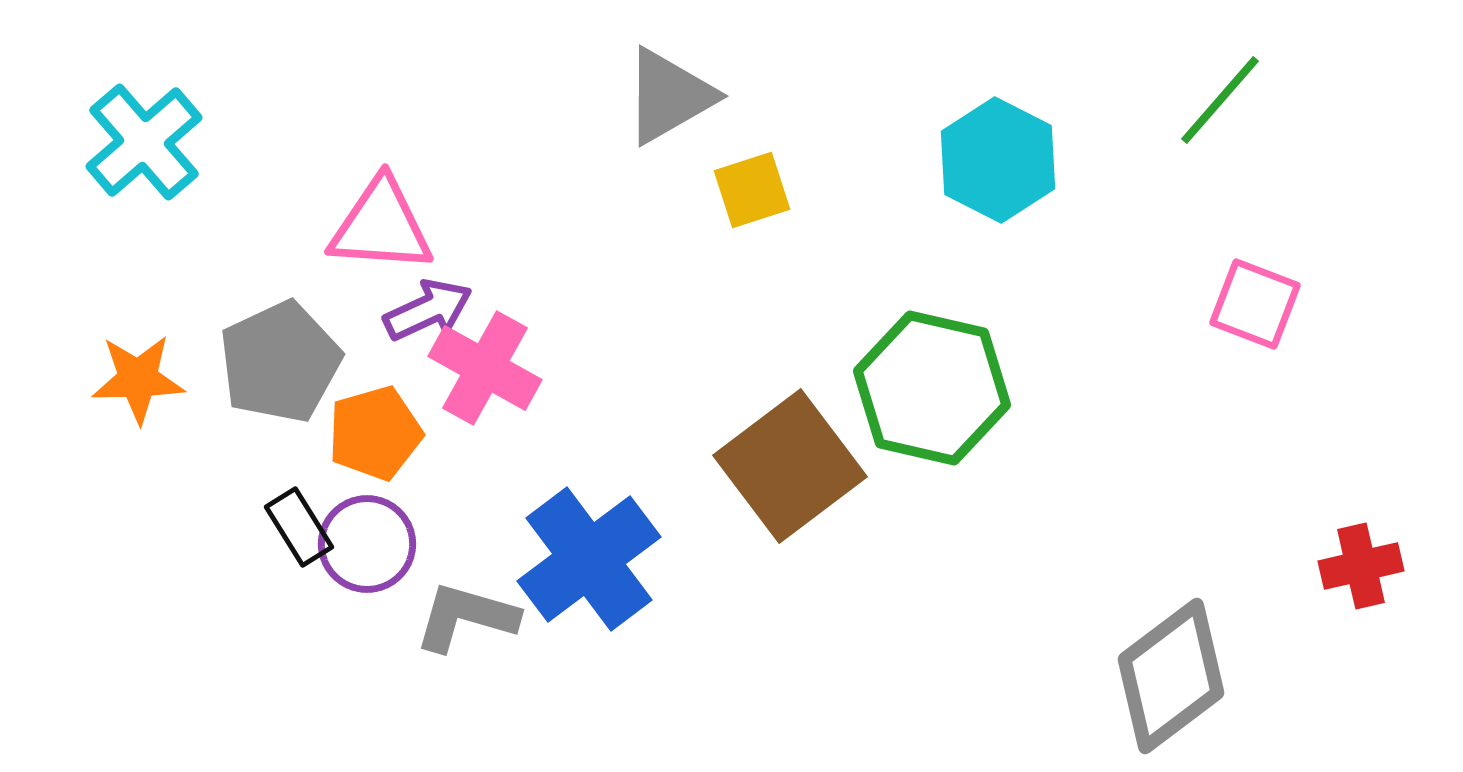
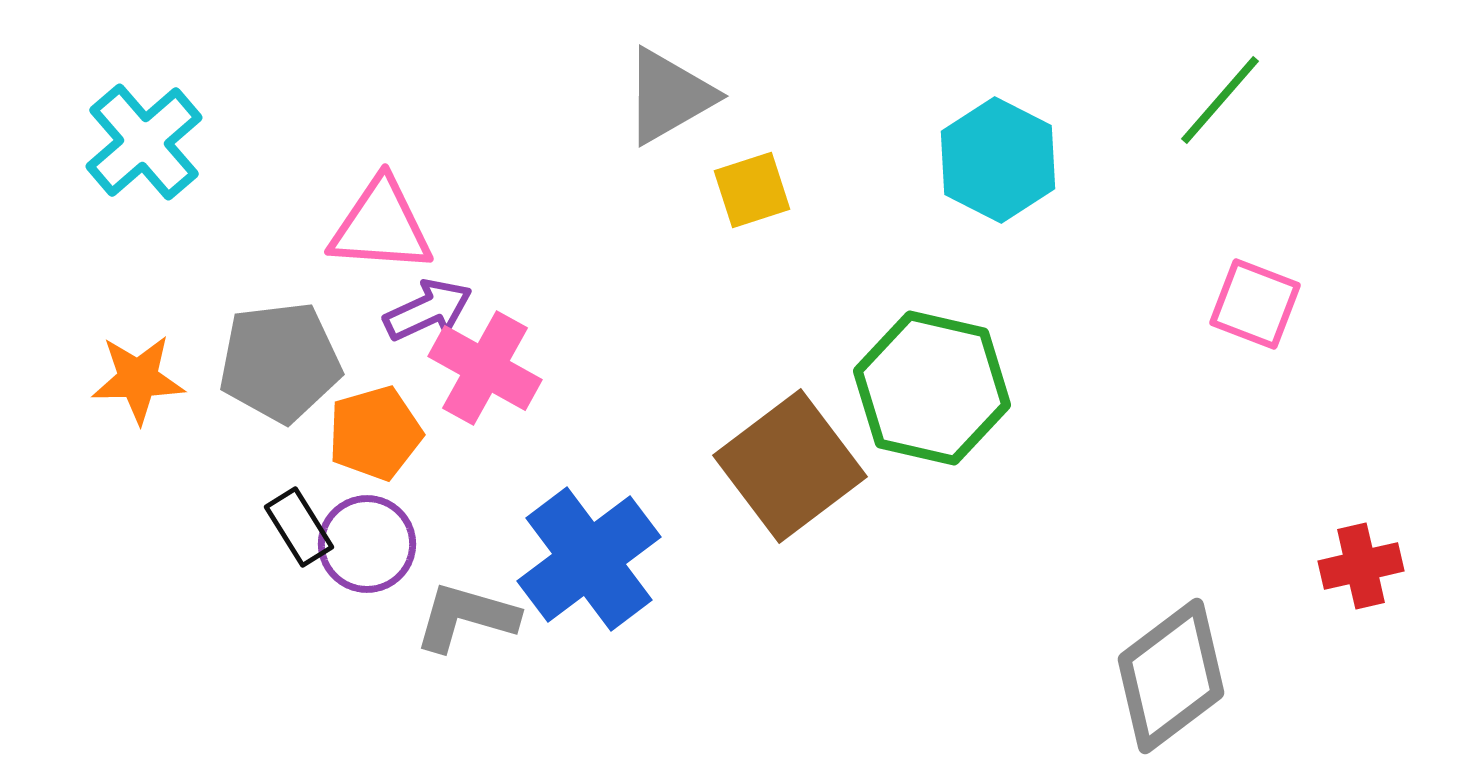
gray pentagon: rotated 18 degrees clockwise
